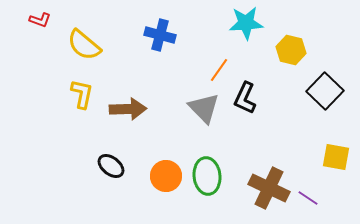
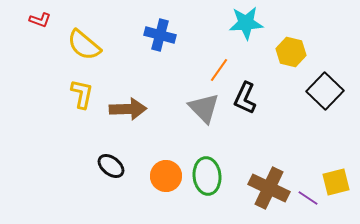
yellow hexagon: moved 2 px down
yellow square: moved 25 px down; rotated 24 degrees counterclockwise
